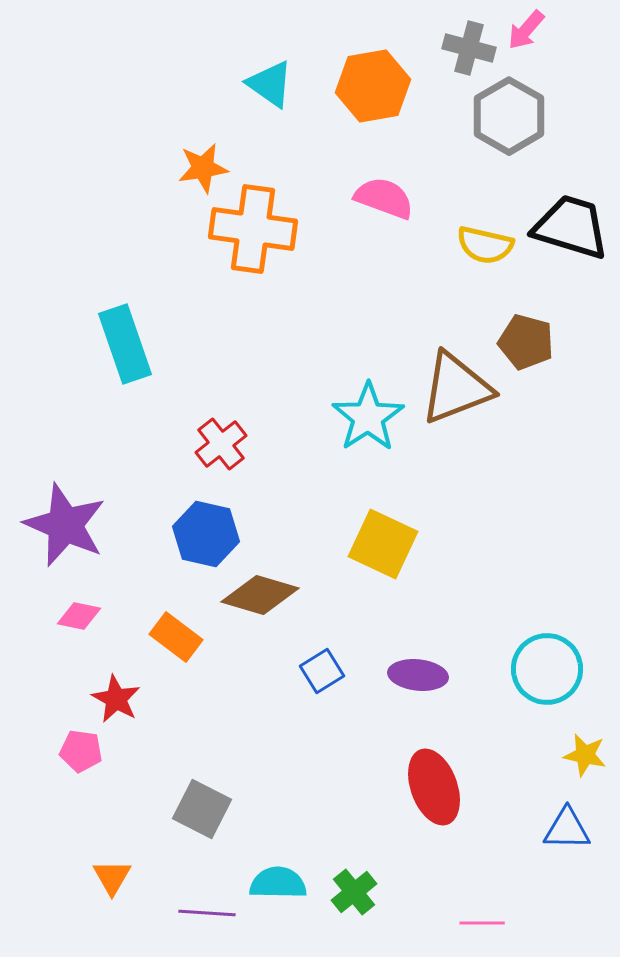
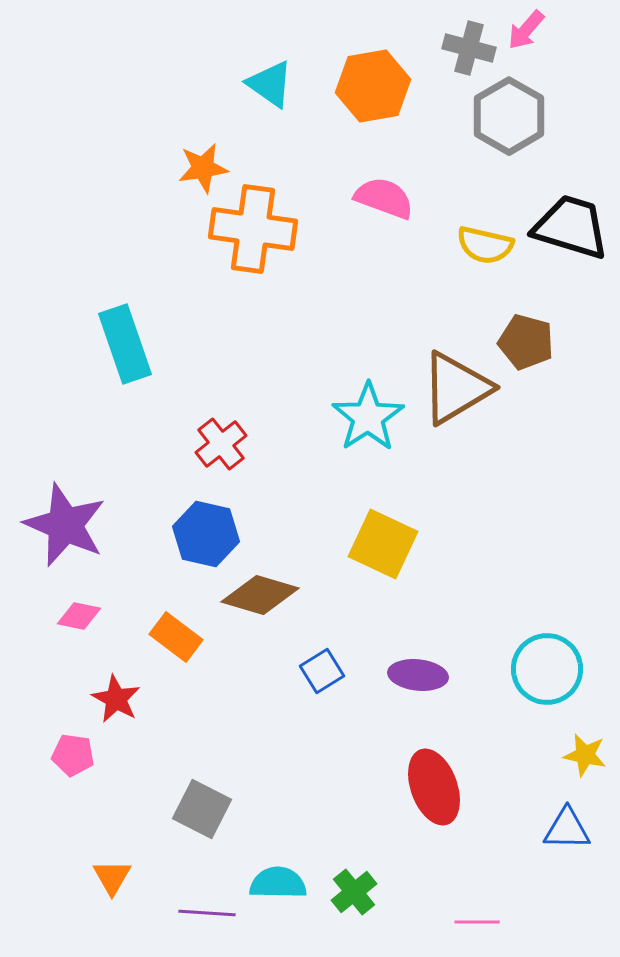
brown triangle: rotated 10 degrees counterclockwise
pink pentagon: moved 8 px left, 4 px down
pink line: moved 5 px left, 1 px up
